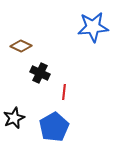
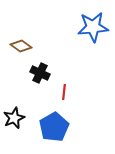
brown diamond: rotated 10 degrees clockwise
